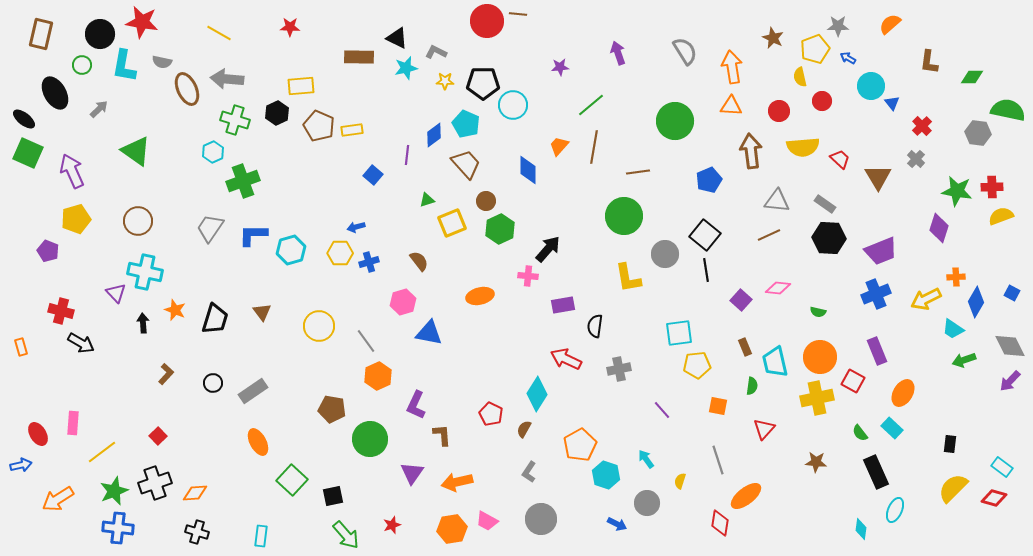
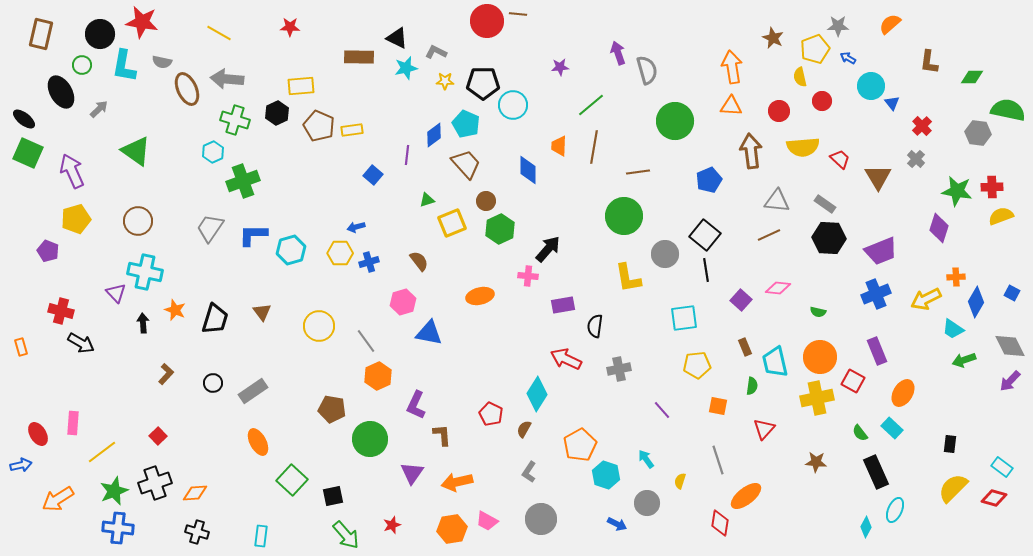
gray semicircle at (685, 51): moved 38 px left, 19 px down; rotated 16 degrees clockwise
black ellipse at (55, 93): moved 6 px right, 1 px up
orange trapezoid at (559, 146): rotated 40 degrees counterclockwise
cyan square at (679, 333): moved 5 px right, 15 px up
cyan diamond at (861, 529): moved 5 px right, 2 px up; rotated 20 degrees clockwise
